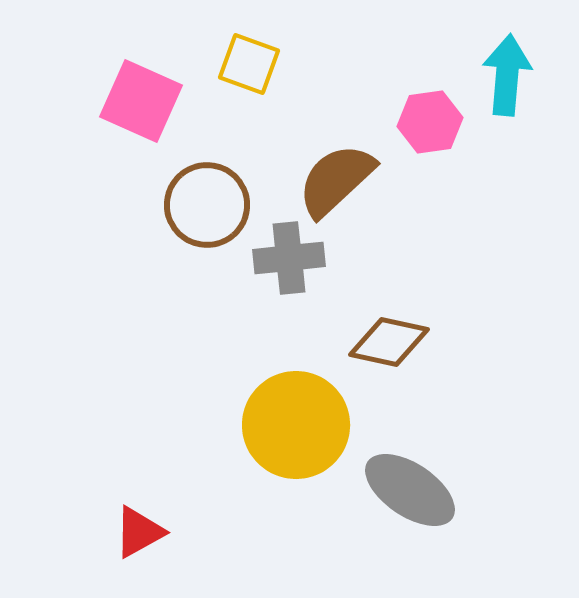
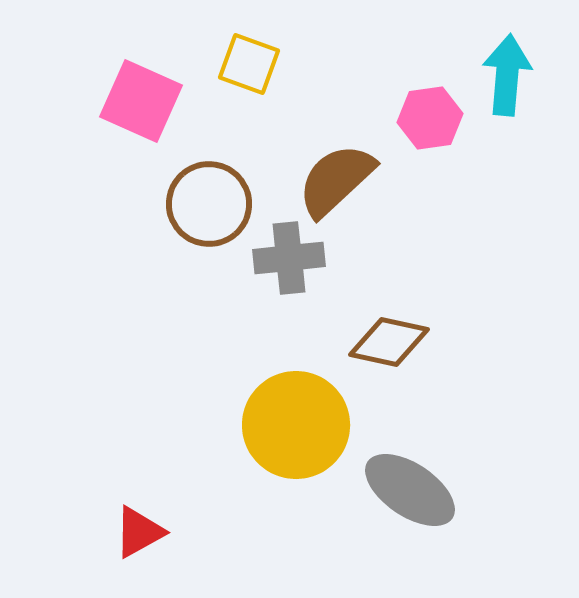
pink hexagon: moved 4 px up
brown circle: moved 2 px right, 1 px up
